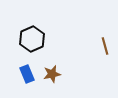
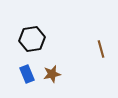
black hexagon: rotated 15 degrees clockwise
brown line: moved 4 px left, 3 px down
